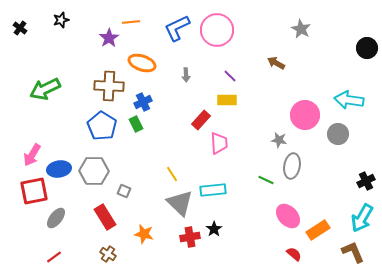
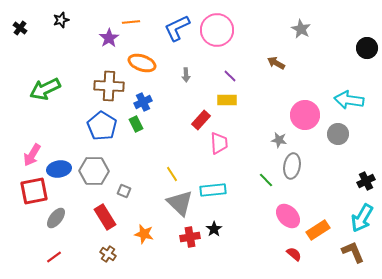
green line at (266, 180): rotated 21 degrees clockwise
